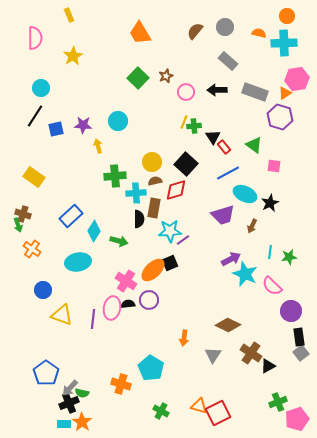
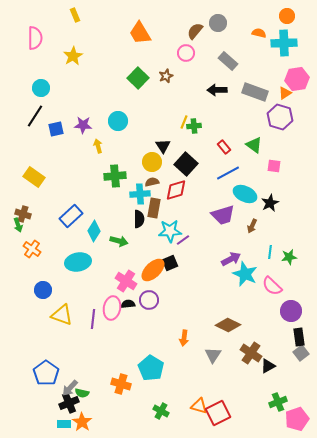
yellow rectangle at (69, 15): moved 6 px right
gray circle at (225, 27): moved 7 px left, 4 px up
pink circle at (186, 92): moved 39 px up
black triangle at (213, 137): moved 50 px left, 9 px down
brown semicircle at (155, 181): moved 3 px left, 1 px down
cyan cross at (136, 193): moved 4 px right, 1 px down
